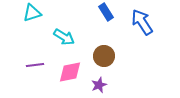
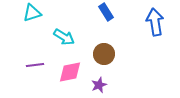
blue arrow: moved 13 px right; rotated 24 degrees clockwise
brown circle: moved 2 px up
